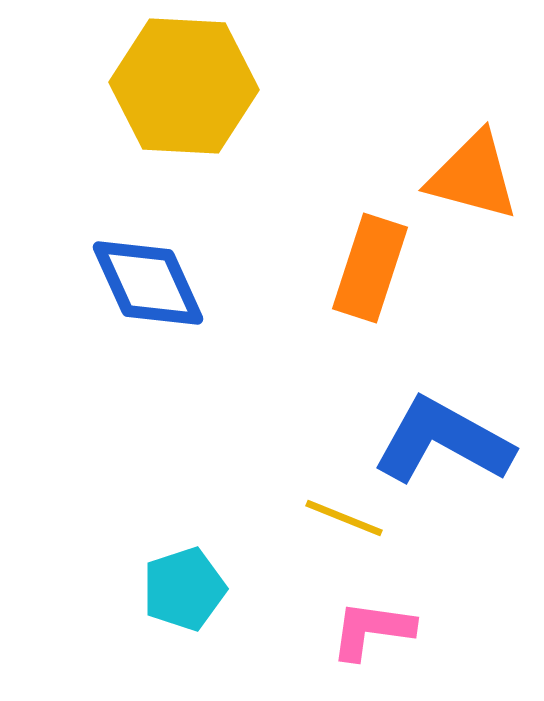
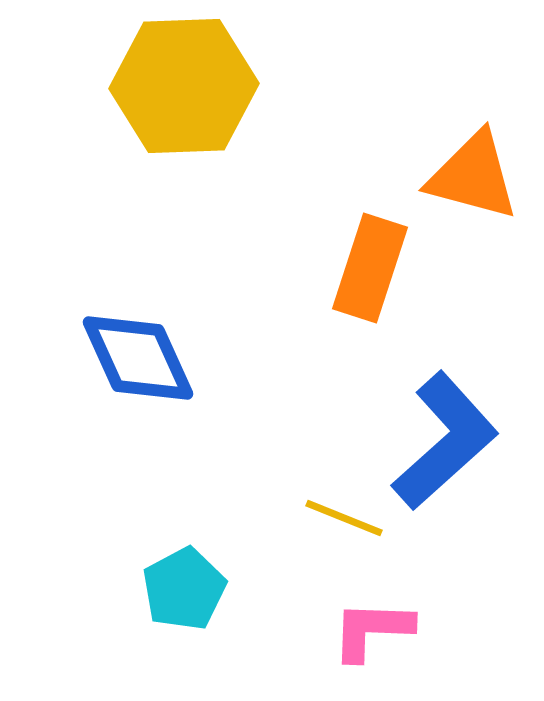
yellow hexagon: rotated 5 degrees counterclockwise
blue diamond: moved 10 px left, 75 px down
blue L-shape: moved 2 px right; rotated 109 degrees clockwise
cyan pentagon: rotated 10 degrees counterclockwise
pink L-shape: rotated 6 degrees counterclockwise
